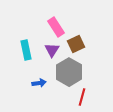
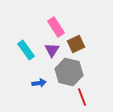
cyan rectangle: rotated 24 degrees counterclockwise
gray hexagon: rotated 16 degrees counterclockwise
red line: rotated 36 degrees counterclockwise
